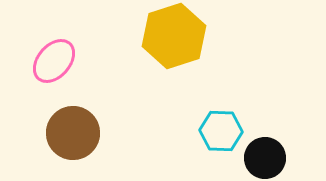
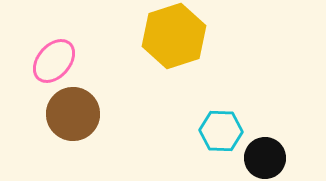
brown circle: moved 19 px up
